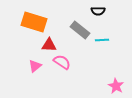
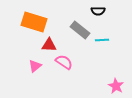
pink semicircle: moved 2 px right
